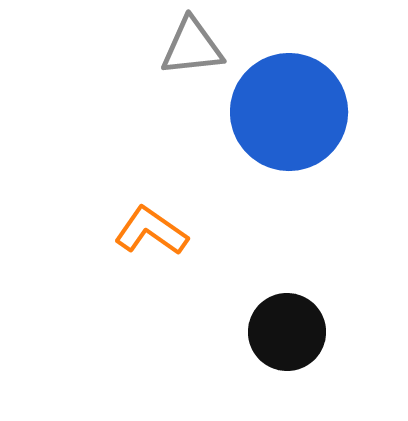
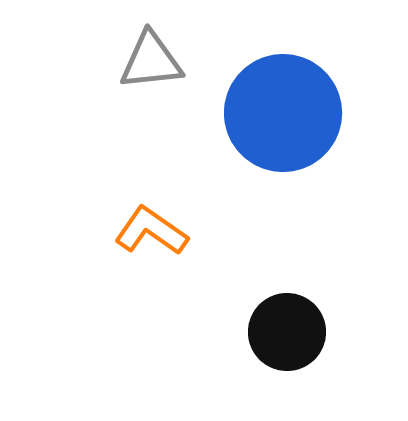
gray triangle: moved 41 px left, 14 px down
blue circle: moved 6 px left, 1 px down
